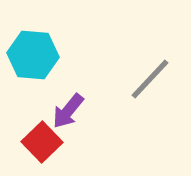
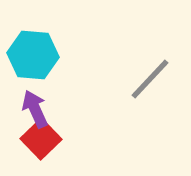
purple arrow: moved 33 px left, 2 px up; rotated 117 degrees clockwise
red square: moved 1 px left, 3 px up
